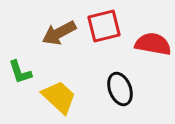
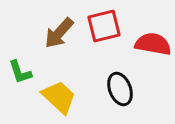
brown arrow: rotated 20 degrees counterclockwise
